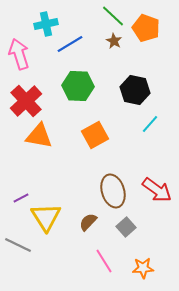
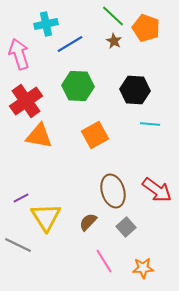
black hexagon: rotated 8 degrees counterclockwise
red cross: rotated 8 degrees clockwise
cyan line: rotated 54 degrees clockwise
